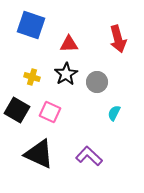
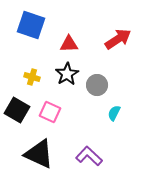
red arrow: rotated 108 degrees counterclockwise
black star: moved 1 px right
gray circle: moved 3 px down
